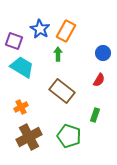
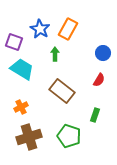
orange rectangle: moved 2 px right, 2 px up
purple square: moved 1 px down
green arrow: moved 3 px left
cyan trapezoid: moved 2 px down
brown cross: rotated 10 degrees clockwise
